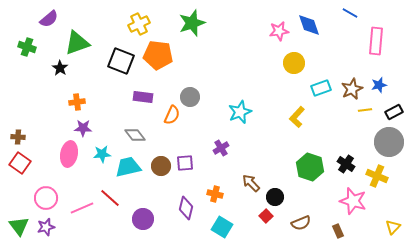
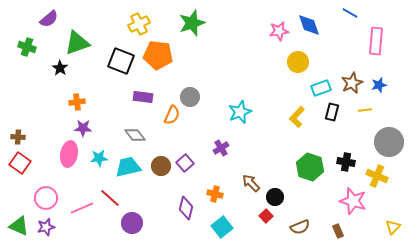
yellow circle at (294, 63): moved 4 px right, 1 px up
brown star at (352, 89): moved 6 px up
black rectangle at (394, 112): moved 62 px left; rotated 48 degrees counterclockwise
cyan star at (102, 154): moved 3 px left, 4 px down
purple square at (185, 163): rotated 36 degrees counterclockwise
black cross at (346, 164): moved 2 px up; rotated 24 degrees counterclockwise
purple circle at (143, 219): moved 11 px left, 4 px down
brown semicircle at (301, 223): moved 1 px left, 4 px down
green triangle at (19, 226): rotated 30 degrees counterclockwise
cyan square at (222, 227): rotated 20 degrees clockwise
